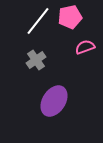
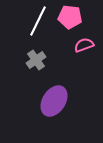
pink pentagon: rotated 20 degrees clockwise
white line: rotated 12 degrees counterclockwise
pink semicircle: moved 1 px left, 2 px up
